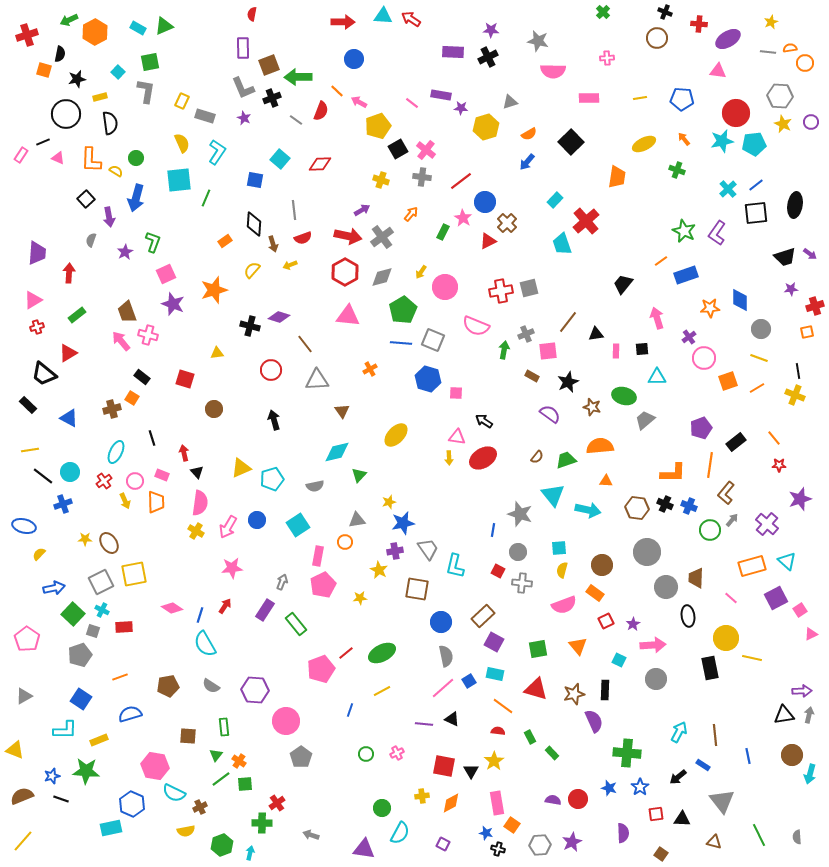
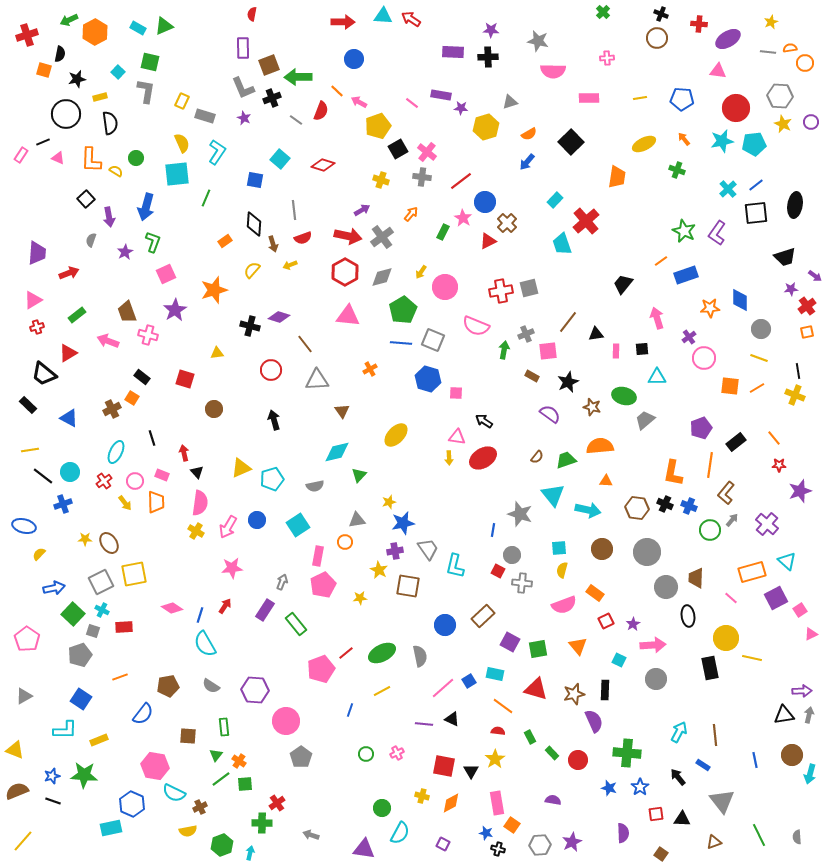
black cross at (665, 12): moved 4 px left, 2 px down
black cross at (488, 57): rotated 24 degrees clockwise
green square at (150, 62): rotated 24 degrees clockwise
red circle at (736, 113): moved 5 px up
pink cross at (426, 150): moved 1 px right, 2 px down
red diamond at (320, 164): moved 3 px right, 1 px down; rotated 20 degrees clockwise
cyan square at (179, 180): moved 2 px left, 6 px up
blue arrow at (136, 198): moved 10 px right, 9 px down
purple arrow at (810, 254): moved 5 px right, 22 px down
red arrow at (69, 273): rotated 66 degrees clockwise
purple star at (173, 304): moved 2 px right, 6 px down; rotated 20 degrees clockwise
red cross at (815, 306): moved 8 px left; rotated 18 degrees counterclockwise
pink arrow at (121, 341): moved 13 px left; rotated 30 degrees counterclockwise
orange square at (728, 381): moved 2 px right, 5 px down; rotated 24 degrees clockwise
brown cross at (112, 409): rotated 12 degrees counterclockwise
orange L-shape at (673, 473): rotated 100 degrees clockwise
purple star at (800, 499): moved 8 px up
yellow arrow at (125, 501): moved 2 px down; rotated 14 degrees counterclockwise
gray circle at (518, 552): moved 6 px left, 3 px down
brown circle at (602, 565): moved 16 px up
orange rectangle at (752, 566): moved 6 px down
brown square at (417, 589): moved 9 px left, 3 px up
blue circle at (441, 622): moved 4 px right, 3 px down
purple square at (494, 642): moved 16 px right
gray semicircle at (446, 656): moved 26 px left
blue semicircle at (130, 714): moved 13 px right; rotated 145 degrees clockwise
blue line at (748, 756): moved 7 px right, 4 px down
yellow star at (494, 761): moved 1 px right, 2 px up
green star at (86, 771): moved 2 px left, 4 px down
black arrow at (678, 777): rotated 90 degrees clockwise
brown semicircle at (22, 796): moved 5 px left, 5 px up
yellow cross at (422, 796): rotated 24 degrees clockwise
black line at (61, 799): moved 8 px left, 2 px down
red circle at (578, 799): moved 39 px up
yellow semicircle at (186, 831): moved 2 px right
brown triangle at (714, 842): rotated 35 degrees counterclockwise
